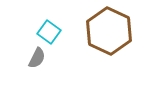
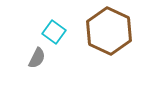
cyan square: moved 5 px right
